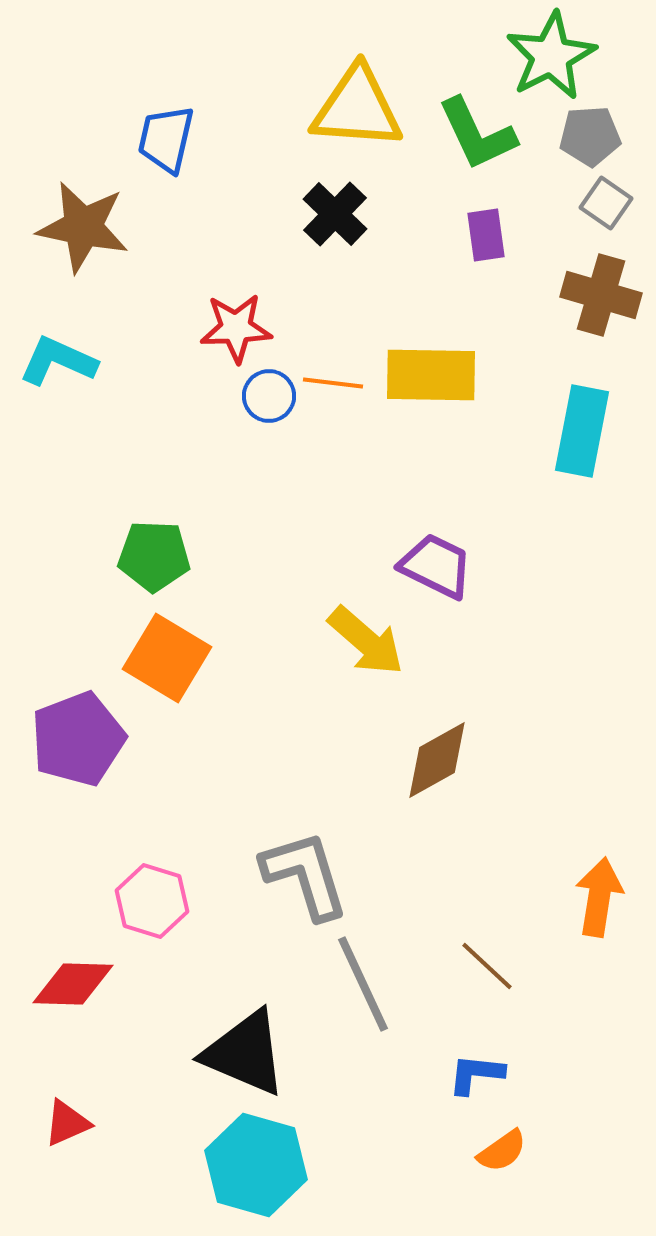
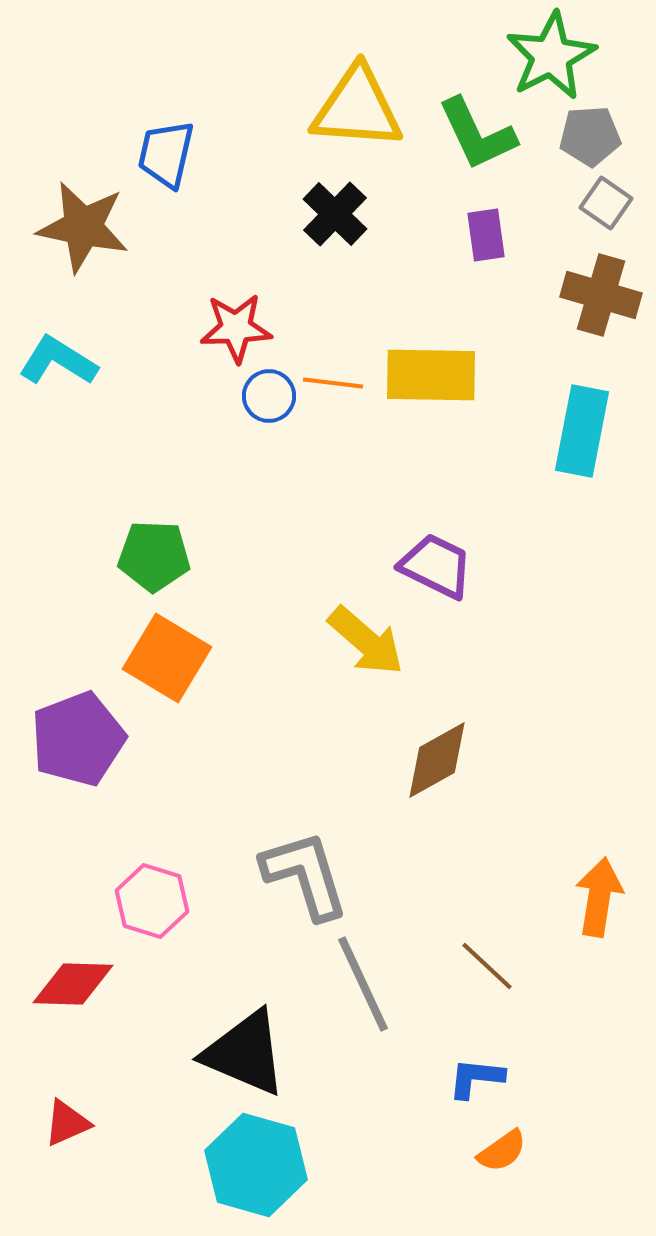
blue trapezoid: moved 15 px down
cyan L-shape: rotated 8 degrees clockwise
blue L-shape: moved 4 px down
